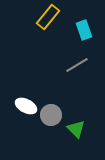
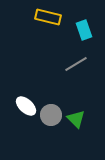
yellow rectangle: rotated 65 degrees clockwise
gray line: moved 1 px left, 1 px up
white ellipse: rotated 15 degrees clockwise
green triangle: moved 10 px up
